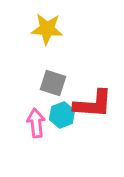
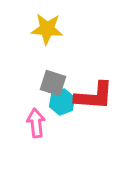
red L-shape: moved 1 px right, 8 px up
cyan hexagon: moved 13 px up
